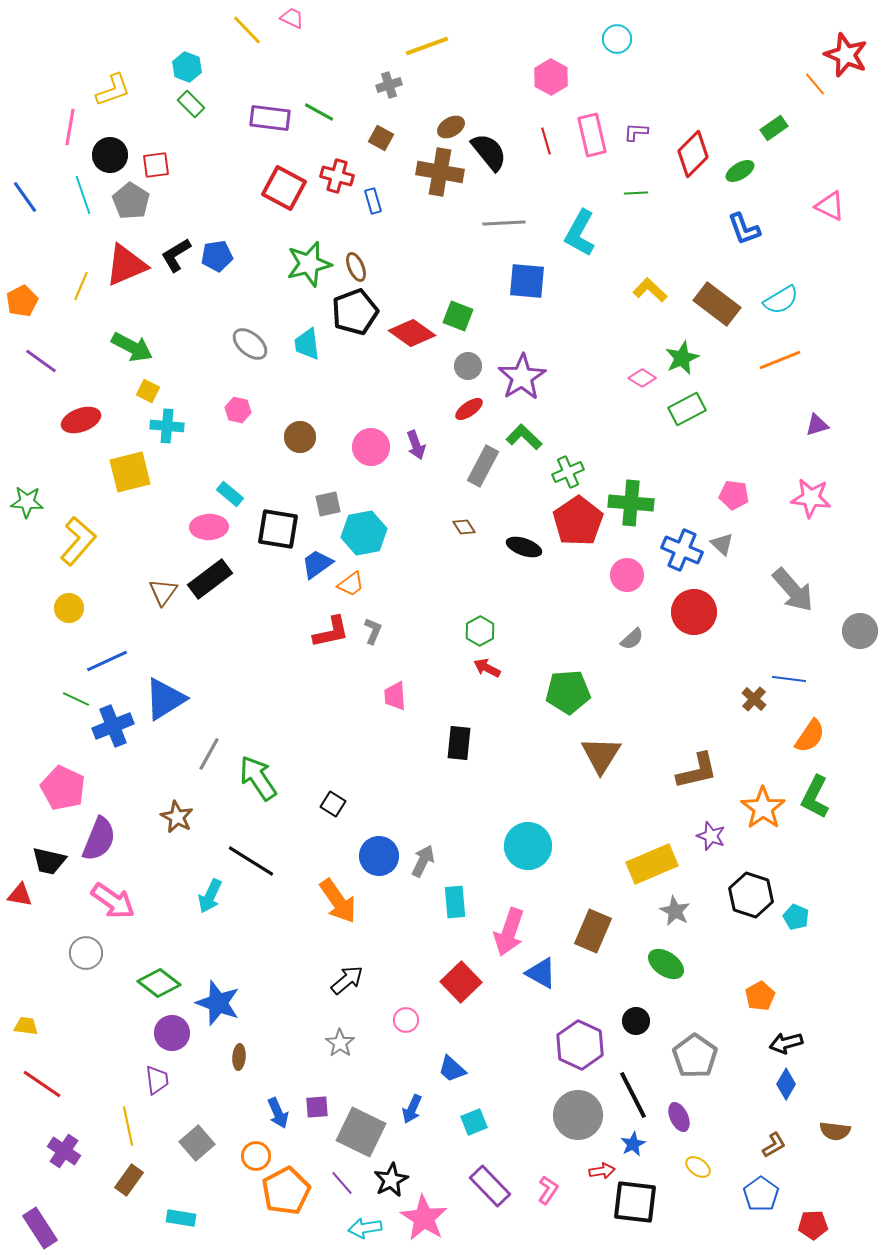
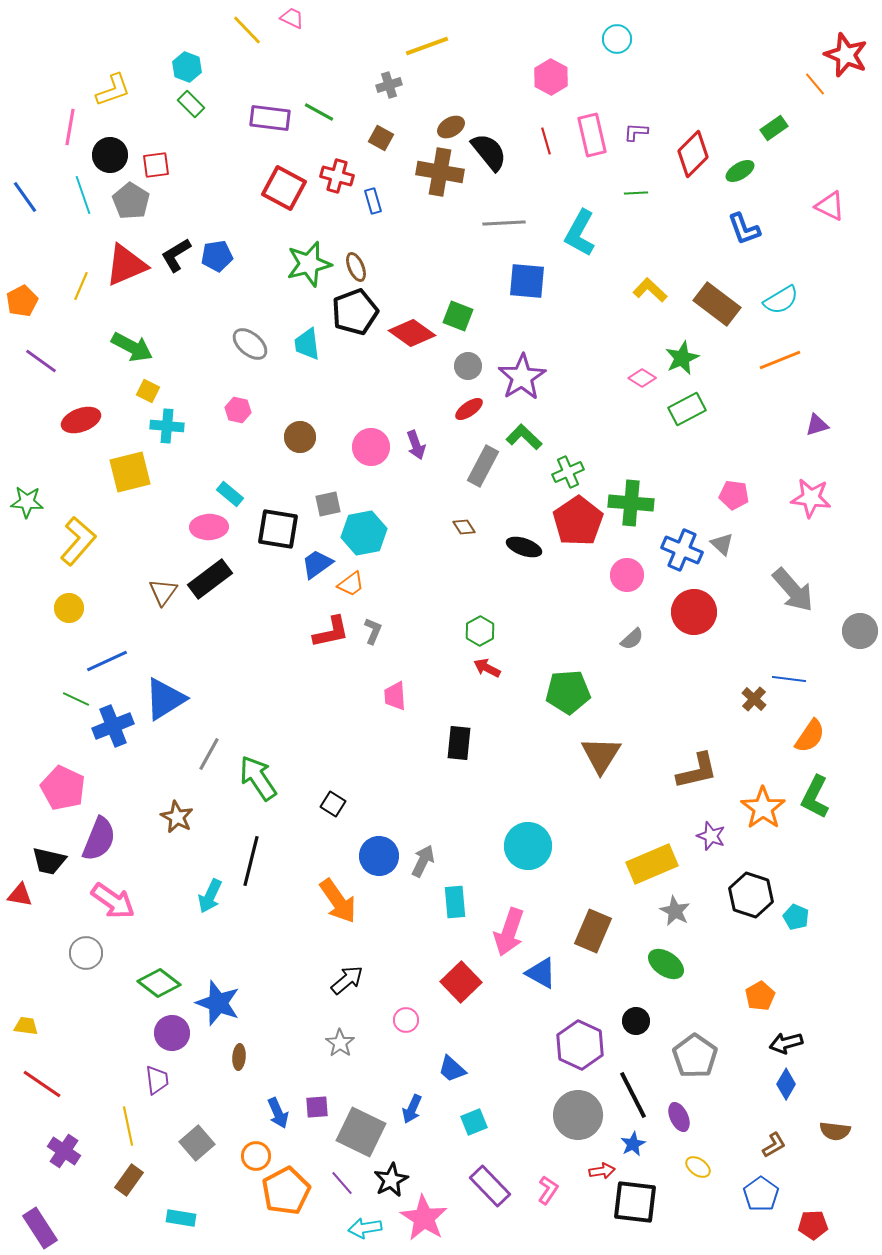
black line at (251, 861): rotated 72 degrees clockwise
